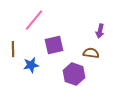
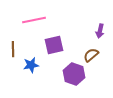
pink line: rotated 40 degrees clockwise
brown semicircle: moved 2 px down; rotated 49 degrees counterclockwise
